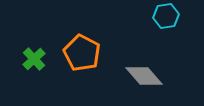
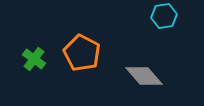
cyan hexagon: moved 2 px left
green cross: rotated 10 degrees counterclockwise
